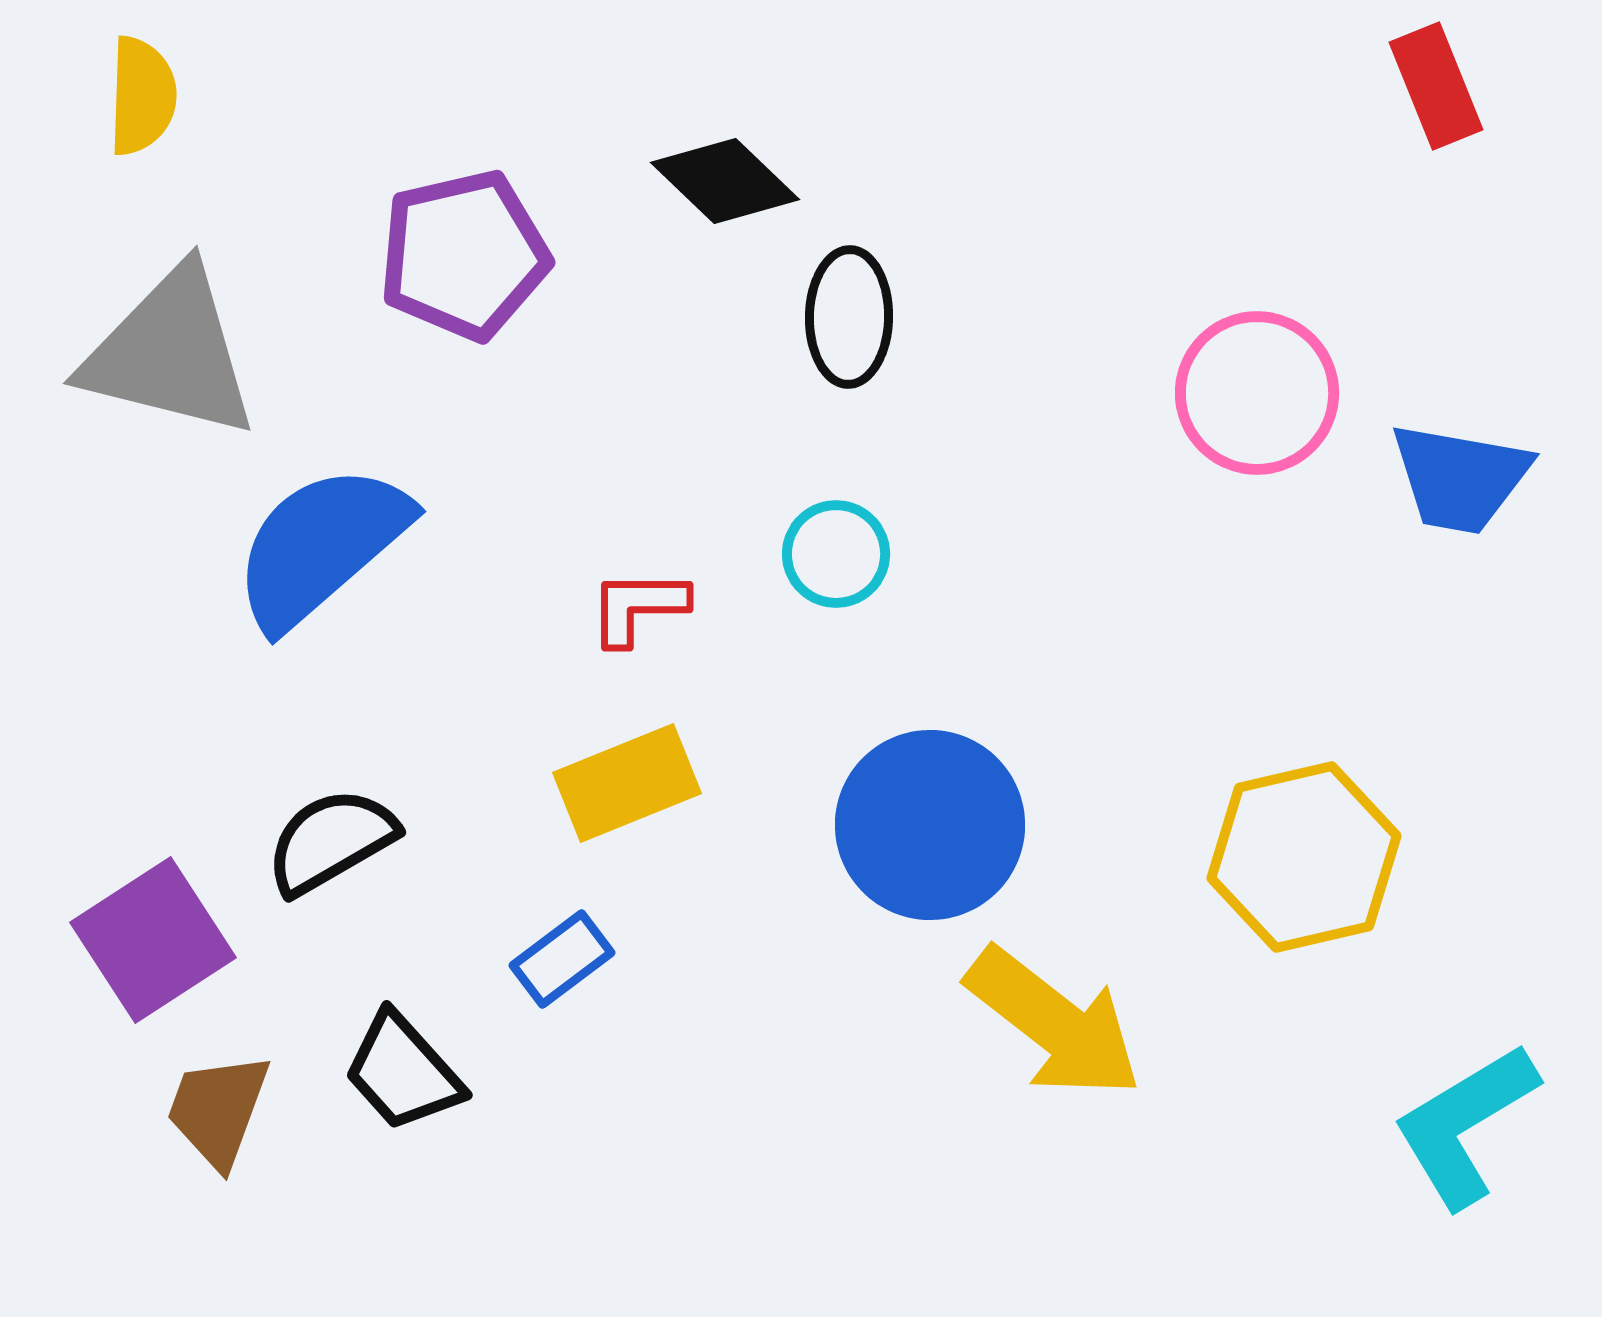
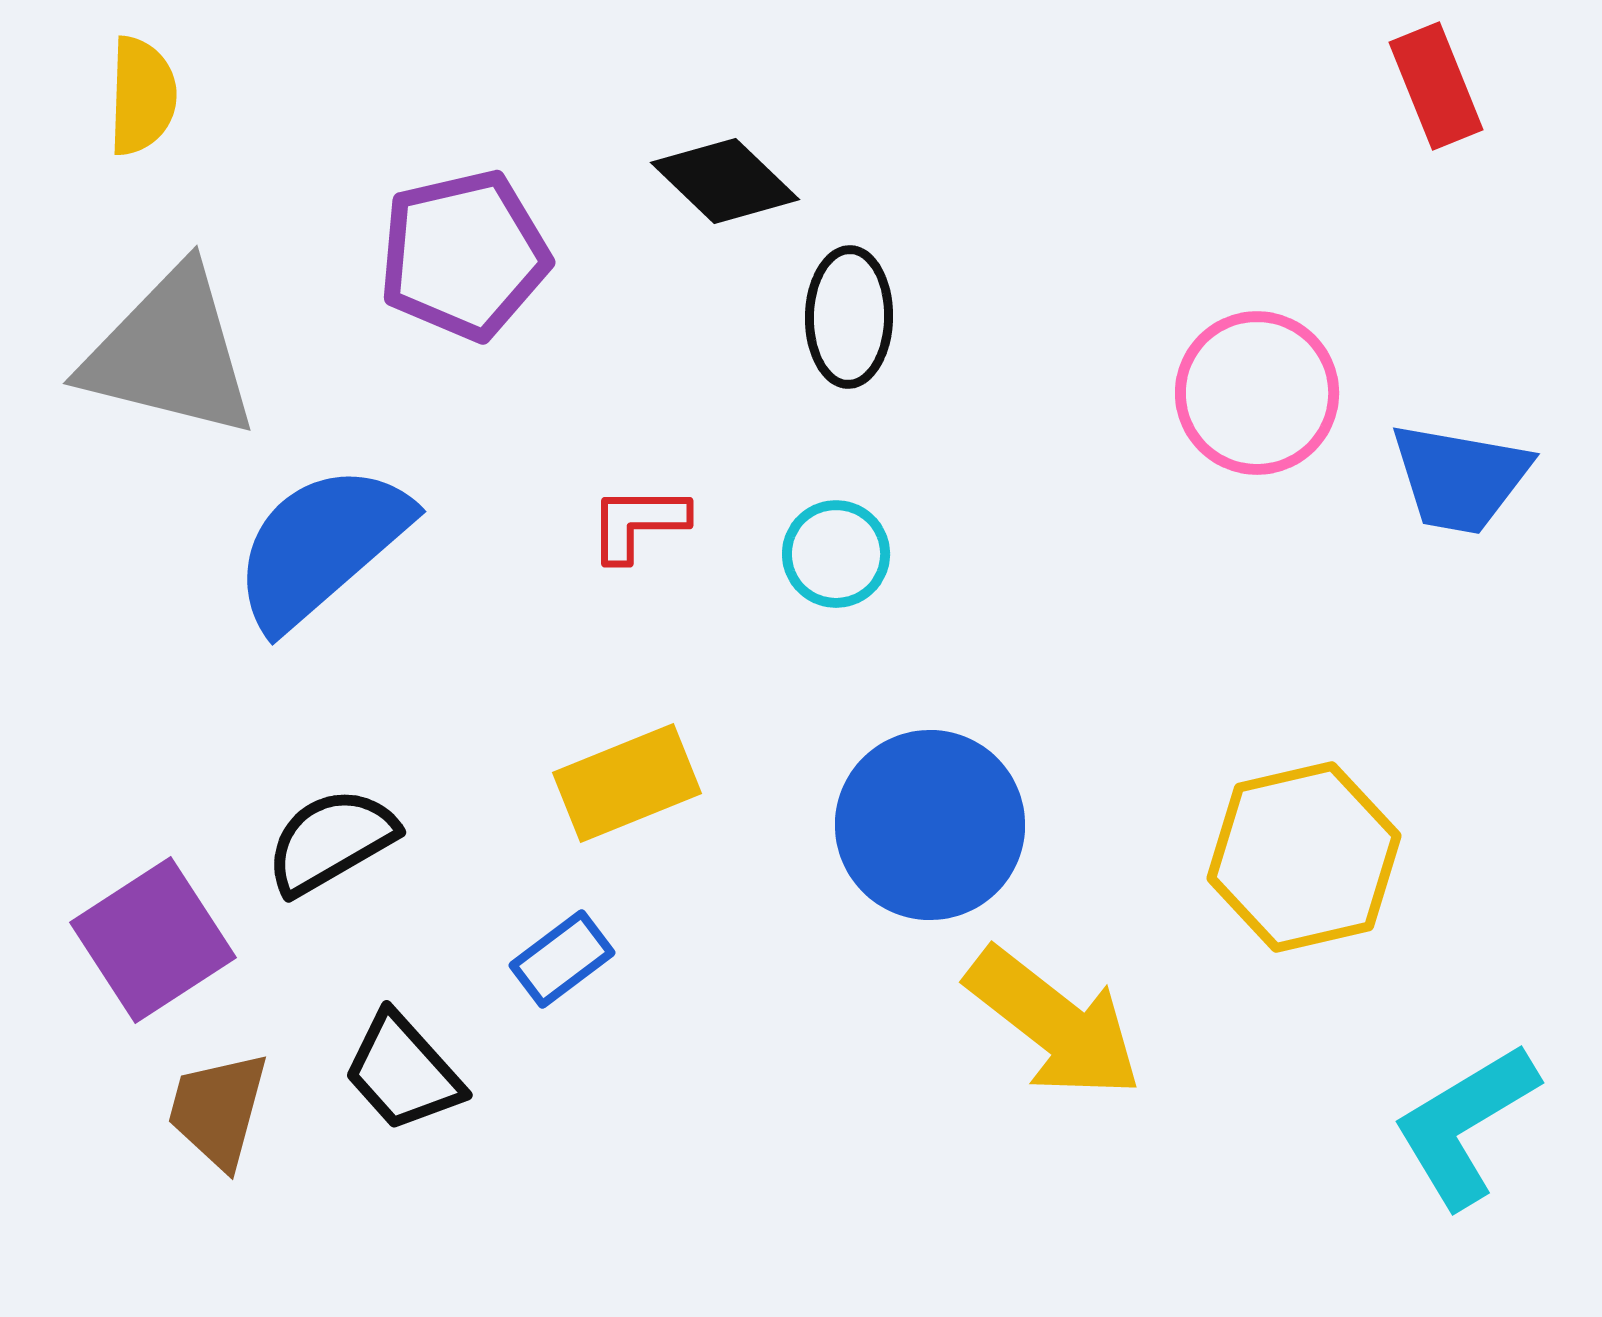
red L-shape: moved 84 px up
brown trapezoid: rotated 5 degrees counterclockwise
